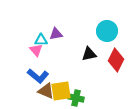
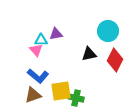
cyan circle: moved 1 px right
red diamond: moved 1 px left
brown triangle: moved 13 px left, 4 px down; rotated 42 degrees counterclockwise
